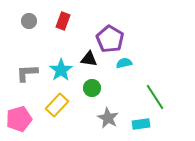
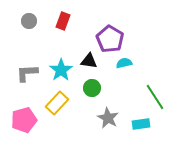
black triangle: moved 2 px down
yellow rectangle: moved 2 px up
pink pentagon: moved 5 px right, 1 px down
